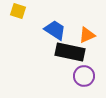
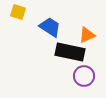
yellow square: moved 1 px down
blue trapezoid: moved 5 px left, 3 px up
